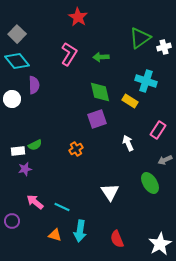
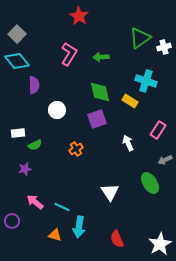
red star: moved 1 px right, 1 px up
white circle: moved 45 px right, 11 px down
white rectangle: moved 18 px up
cyan arrow: moved 1 px left, 4 px up
